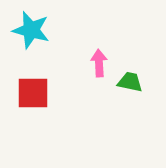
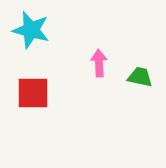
green trapezoid: moved 10 px right, 5 px up
